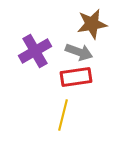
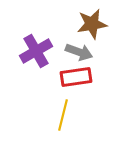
purple cross: moved 1 px right
